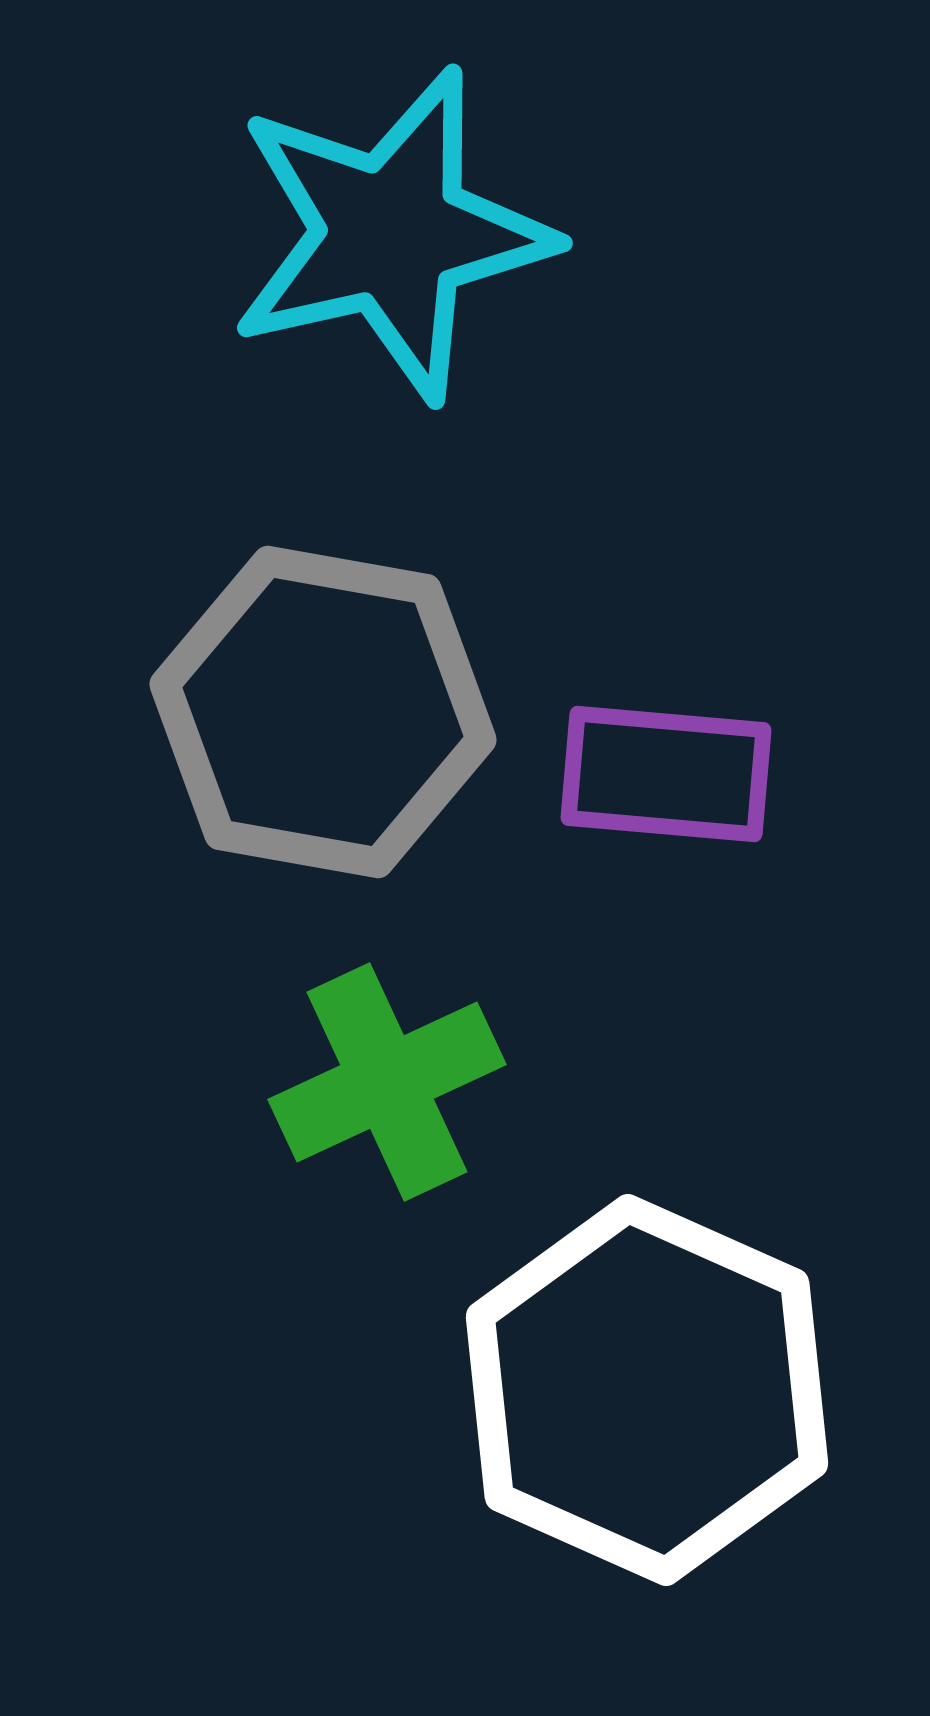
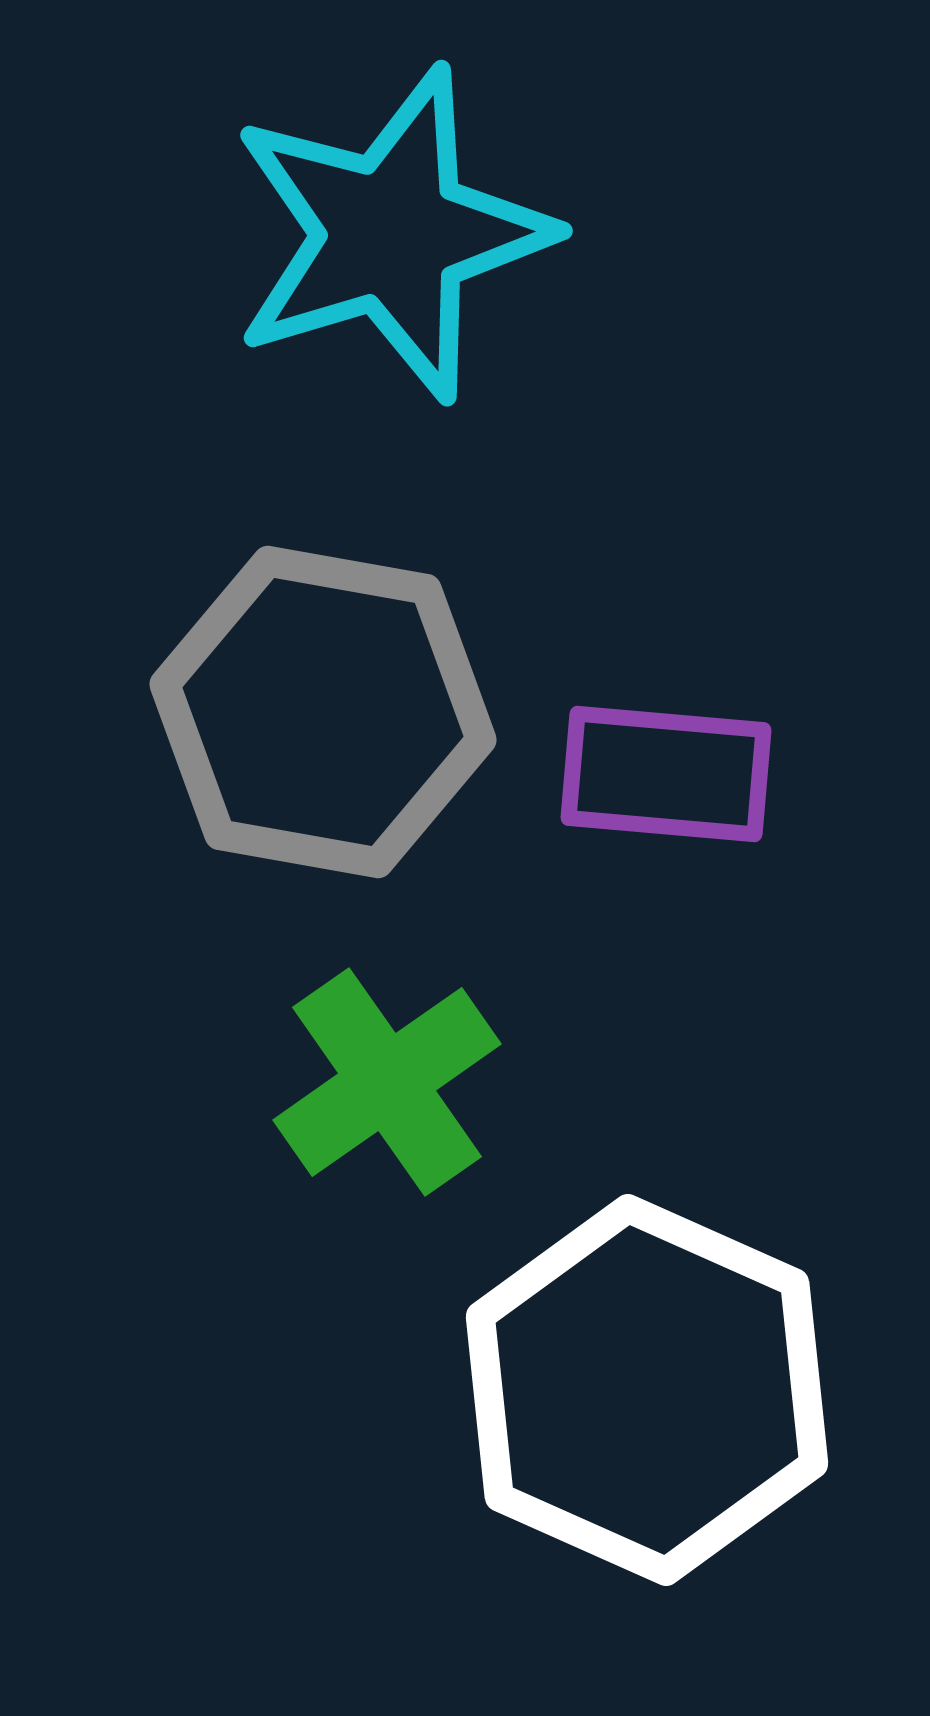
cyan star: rotated 4 degrees counterclockwise
green cross: rotated 10 degrees counterclockwise
